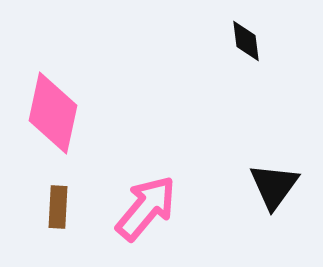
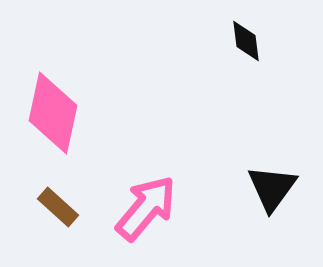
black triangle: moved 2 px left, 2 px down
brown rectangle: rotated 51 degrees counterclockwise
